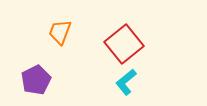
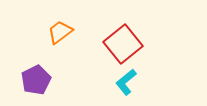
orange trapezoid: rotated 32 degrees clockwise
red square: moved 1 px left
